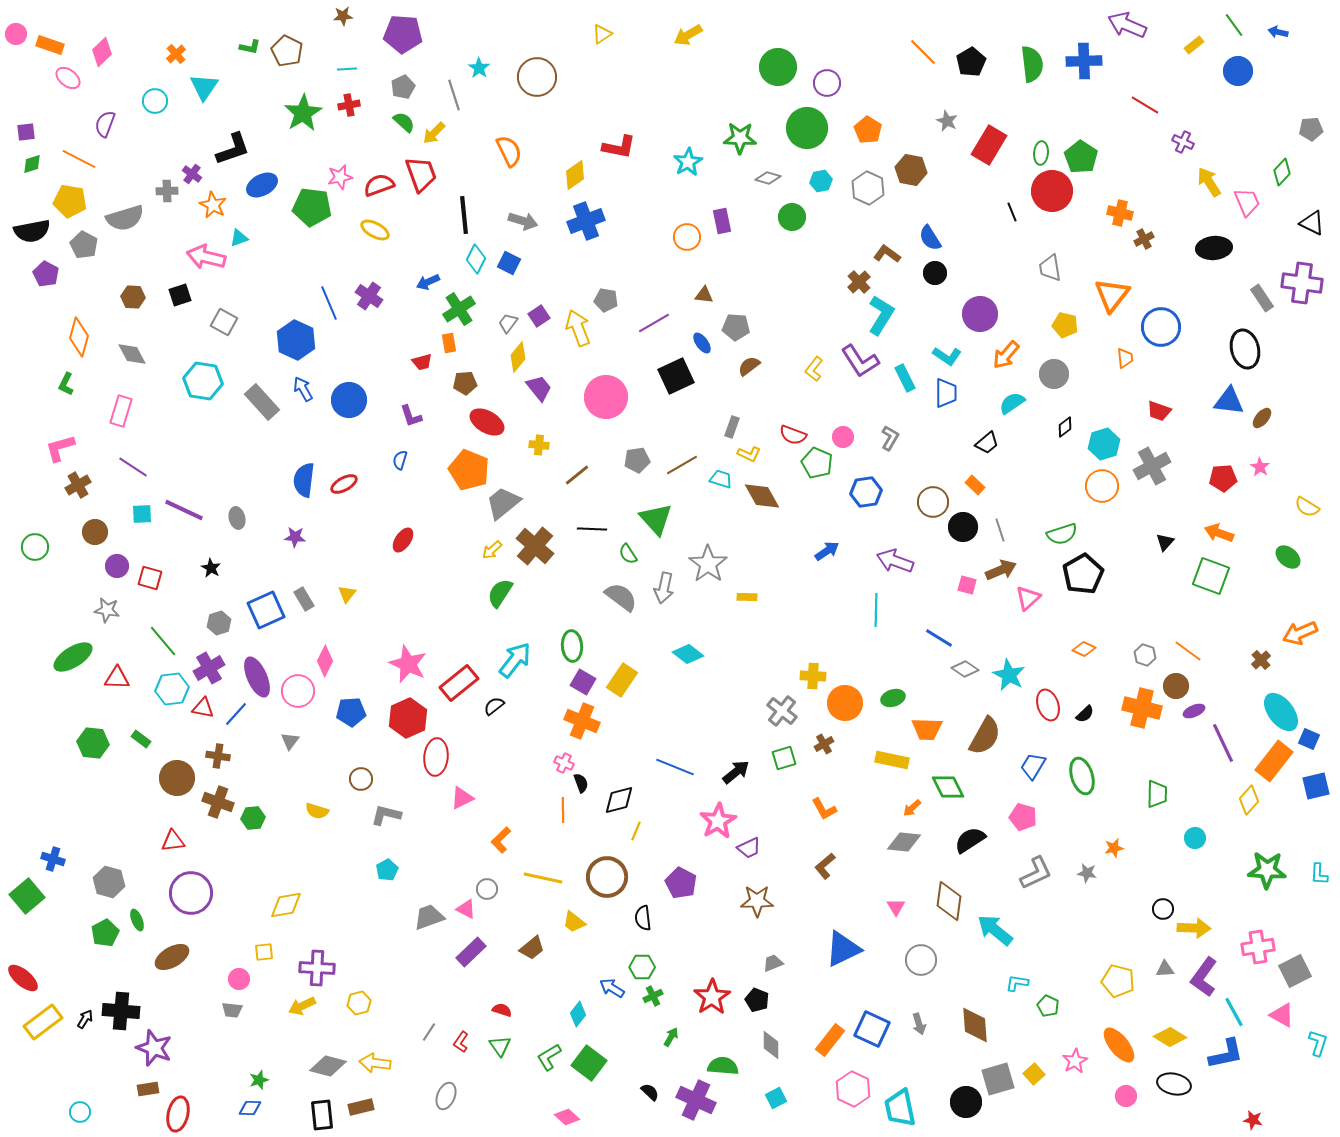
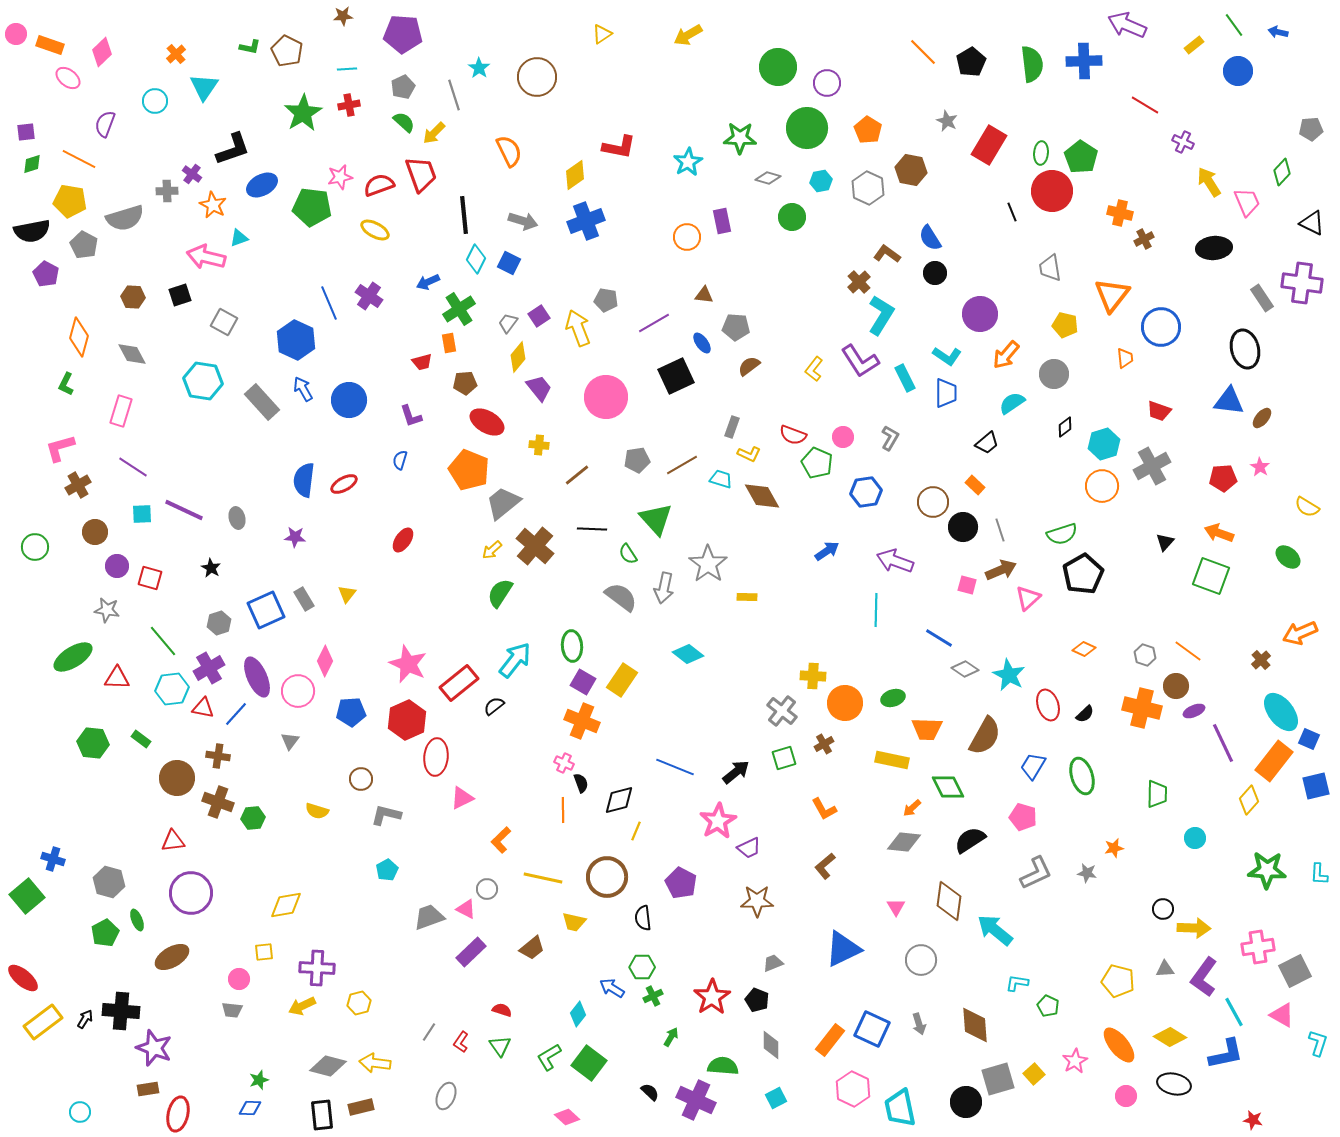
red hexagon at (408, 718): moved 1 px left, 2 px down
yellow trapezoid at (574, 922): rotated 25 degrees counterclockwise
